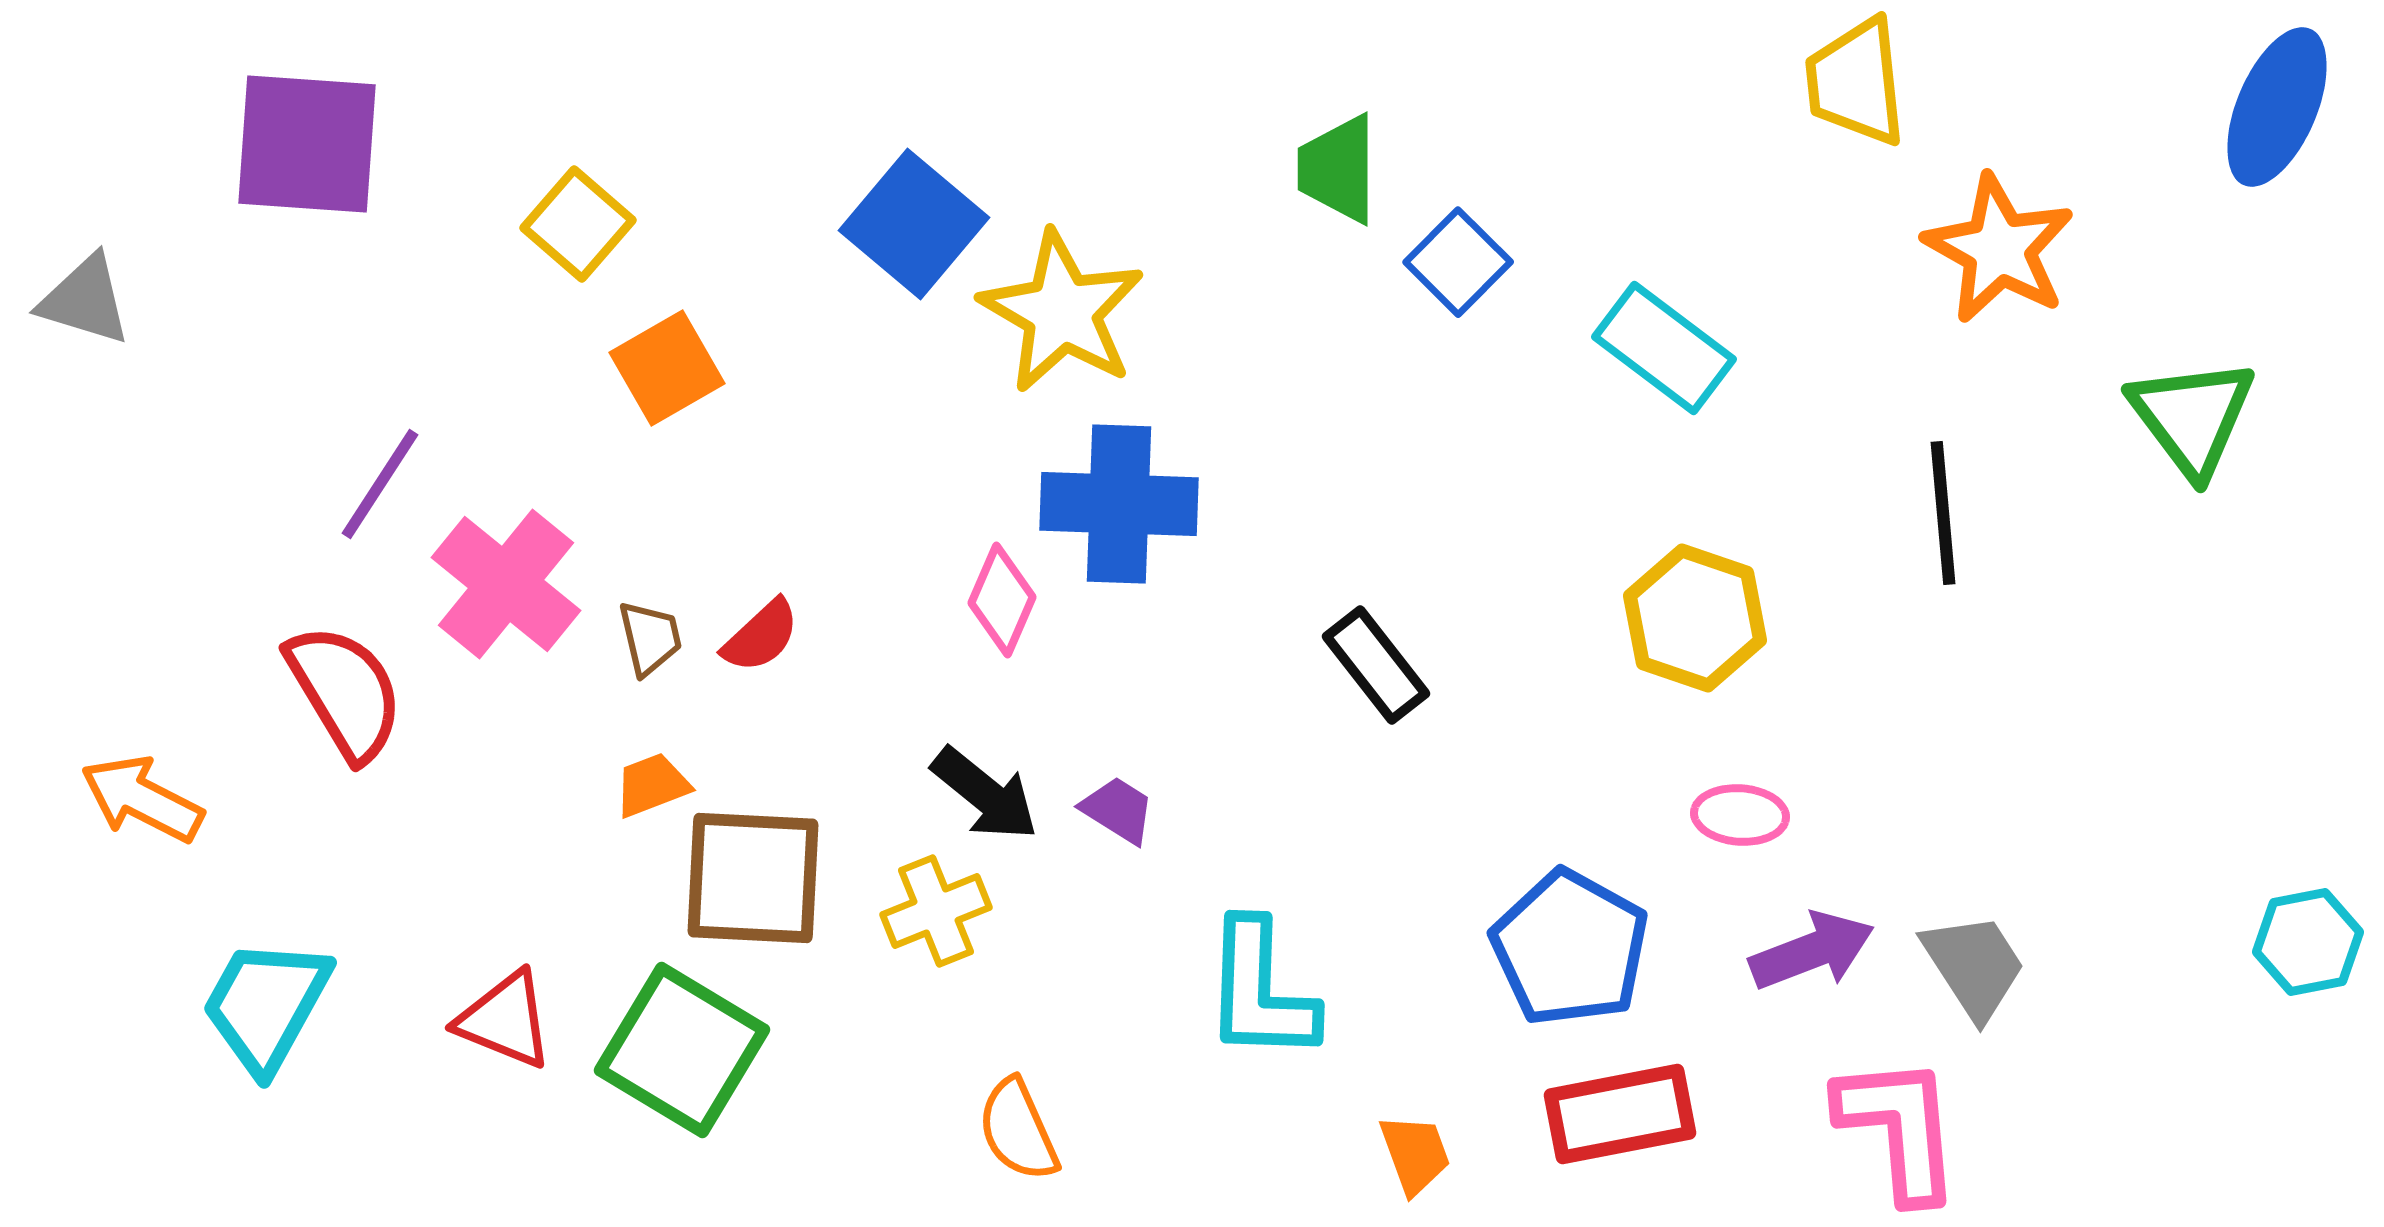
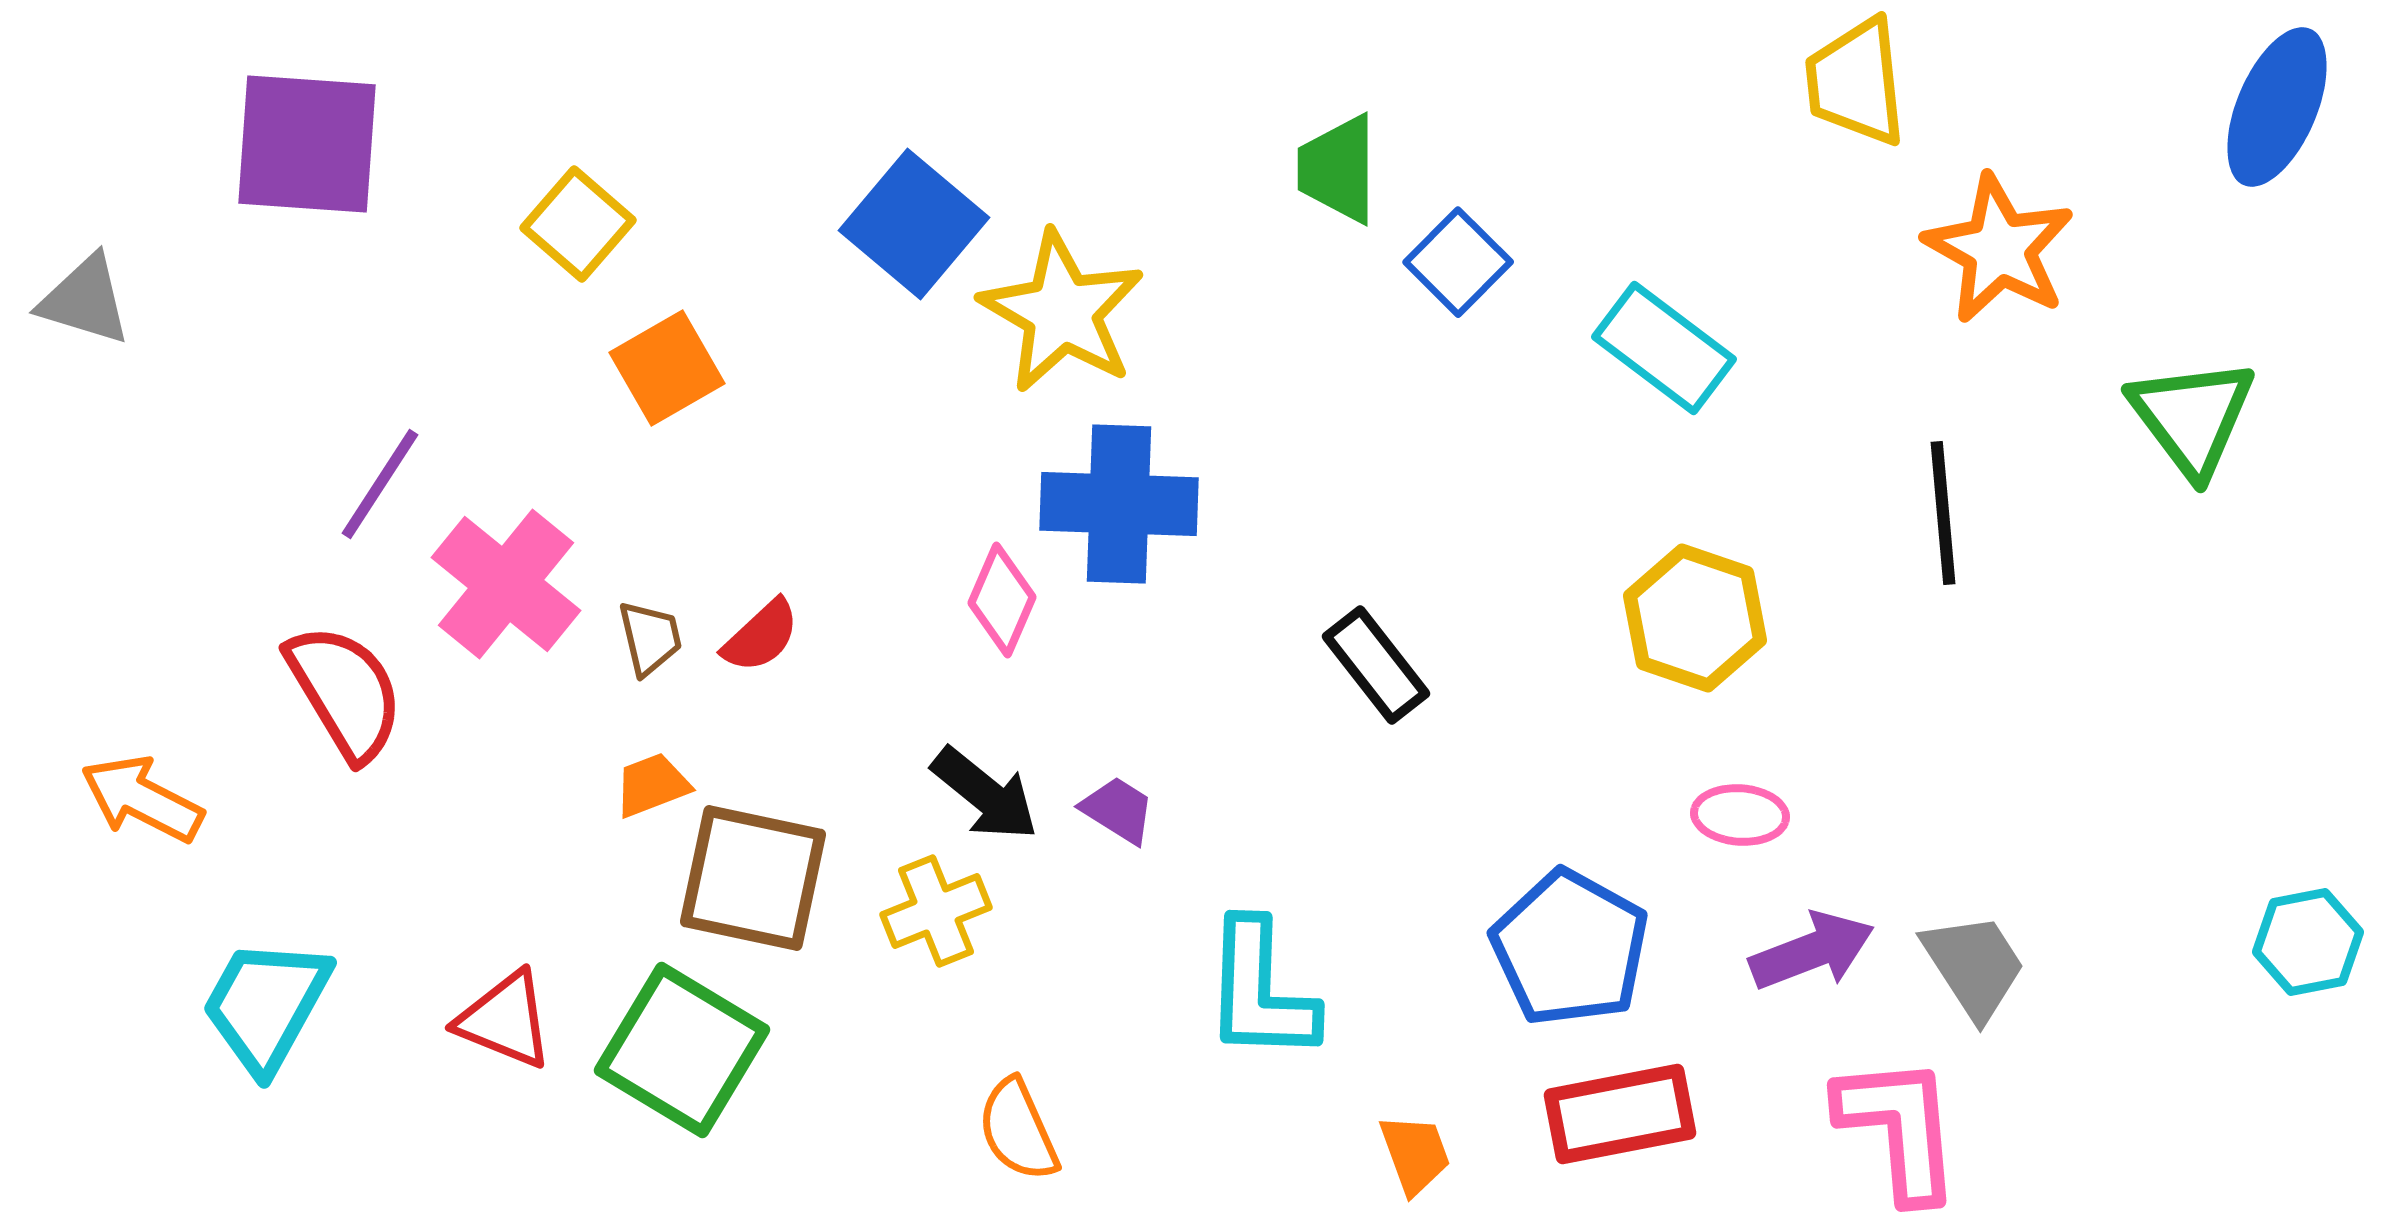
brown square at (753, 878): rotated 9 degrees clockwise
